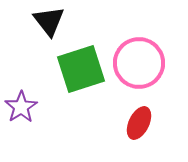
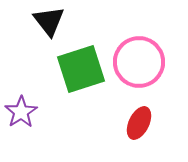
pink circle: moved 1 px up
purple star: moved 5 px down
